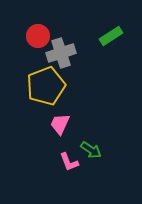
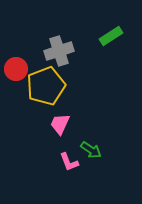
red circle: moved 22 px left, 33 px down
gray cross: moved 2 px left, 2 px up
